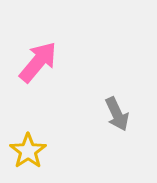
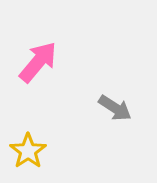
gray arrow: moved 2 px left, 6 px up; rotated 32 degrees counterclockwise
